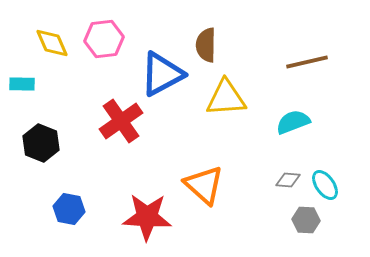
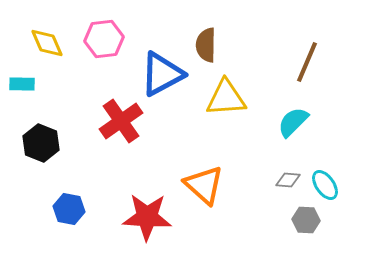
yellow diamond: moved 5 px left
brown line: rotated 54 degrees counterclockwise
cyan semicircle: rotated 24 degrees counterclockwise
